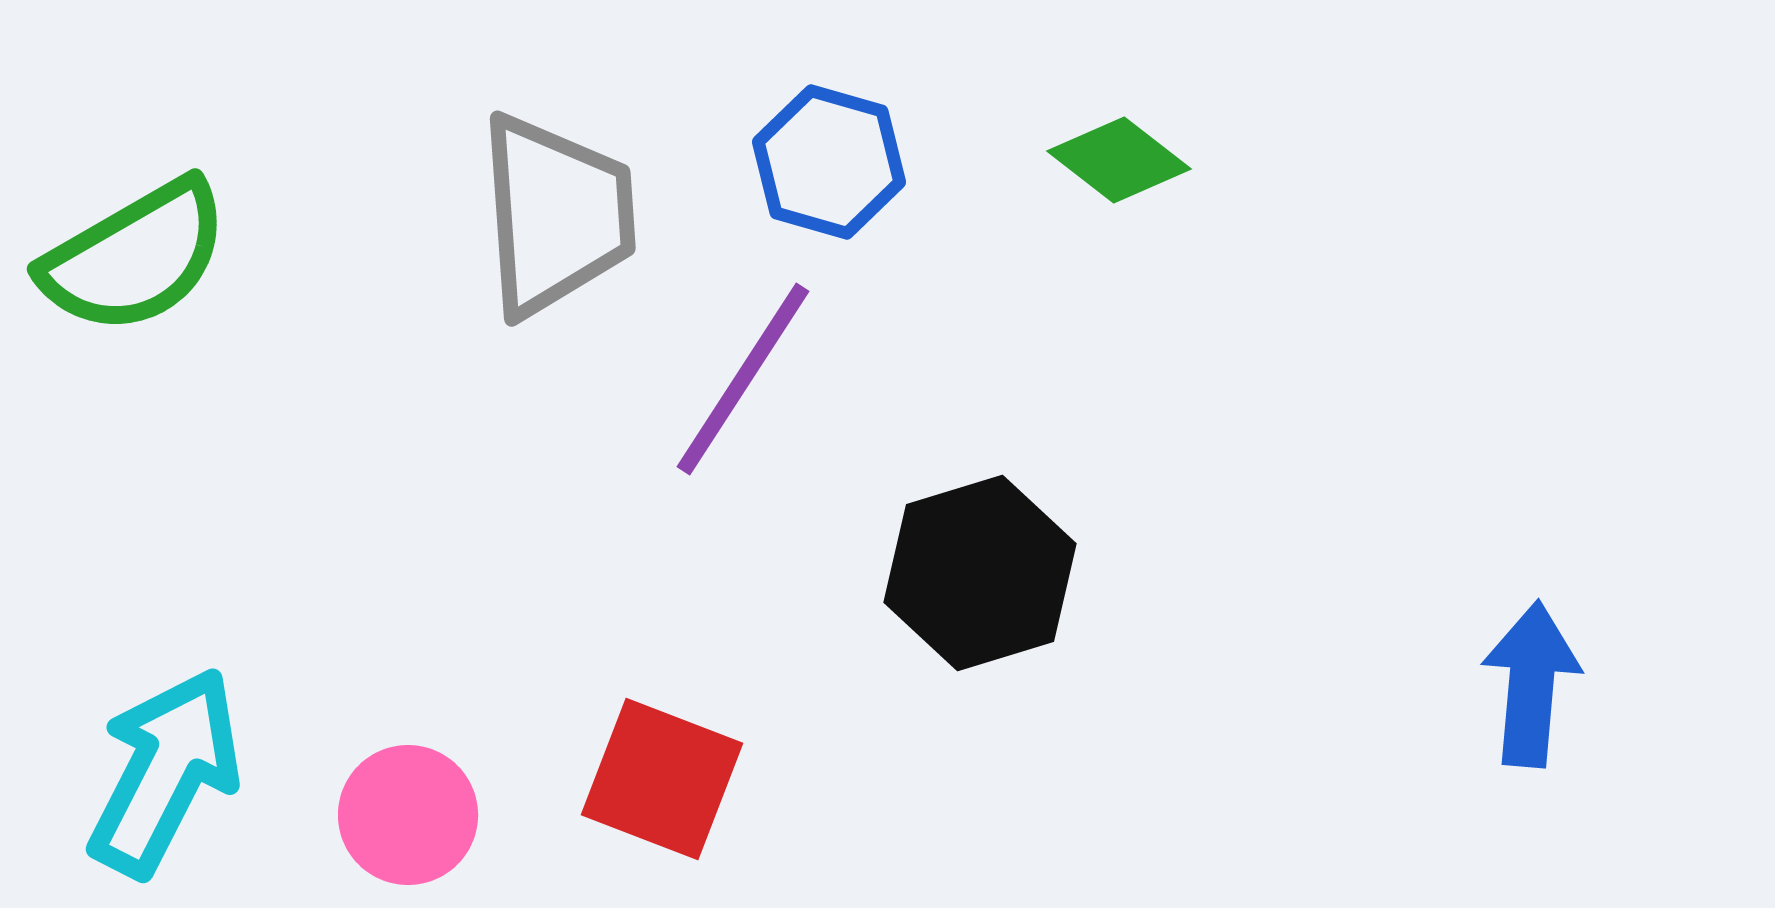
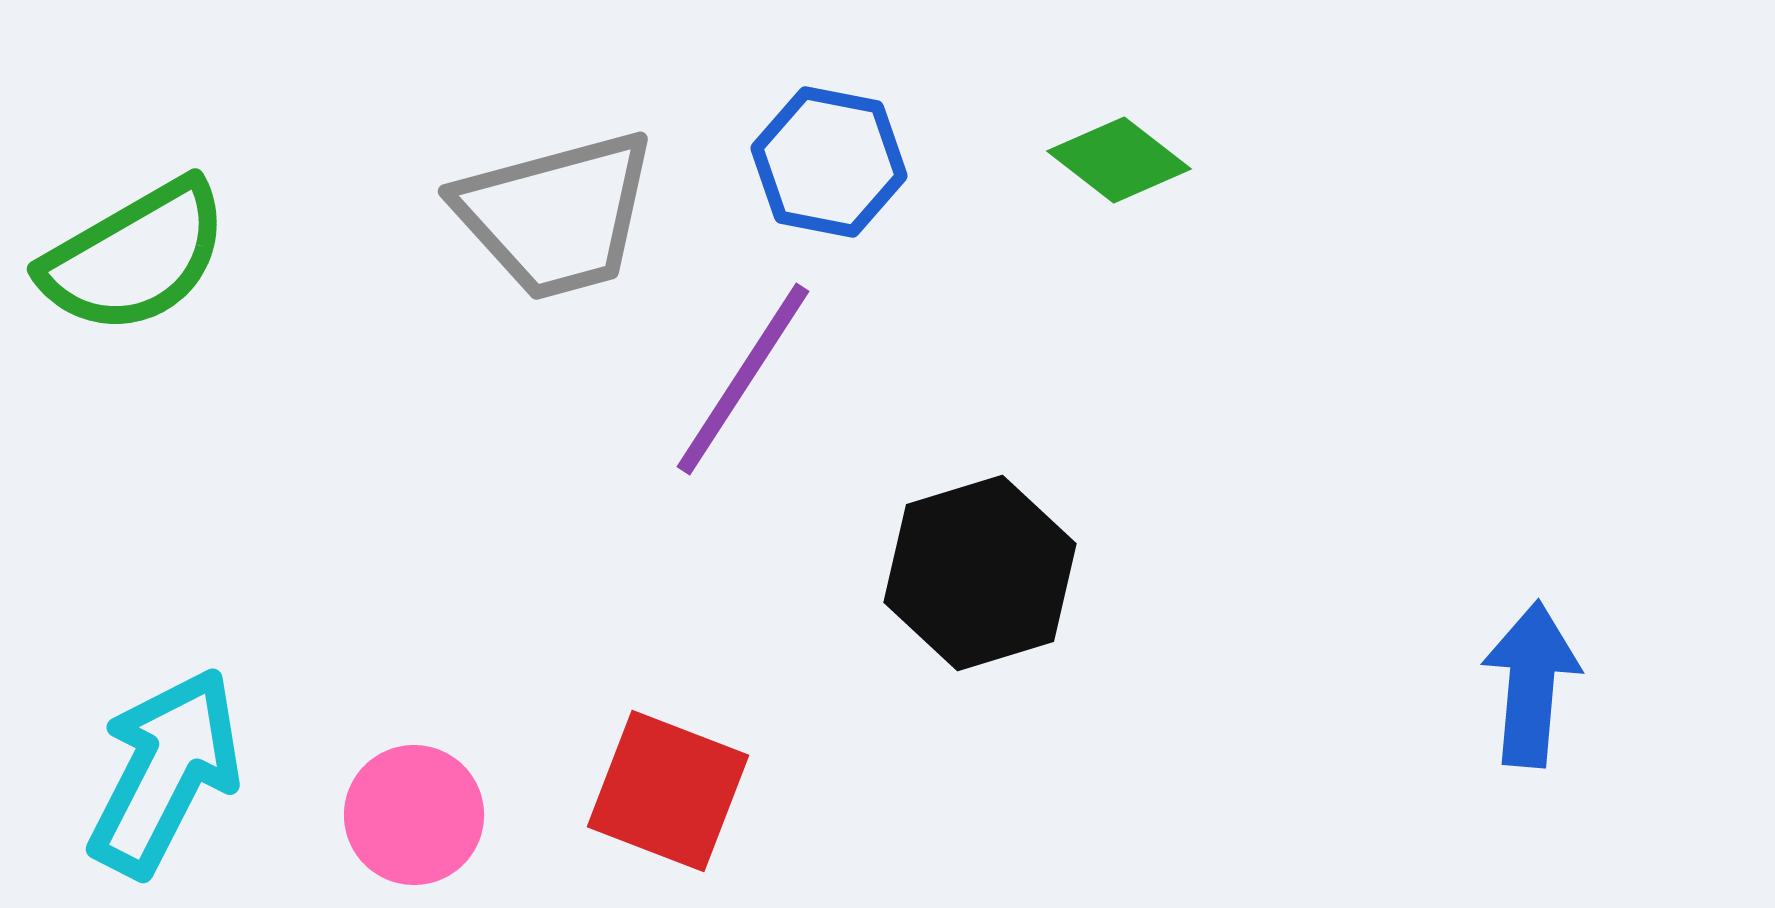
blue hexagon: rotated 5 degrees counterclockwise
gray trapezoid: rotated 79 degrees clockwise
red square: moved 6 px right, 12 px down
pink circle: moved 6 px right
